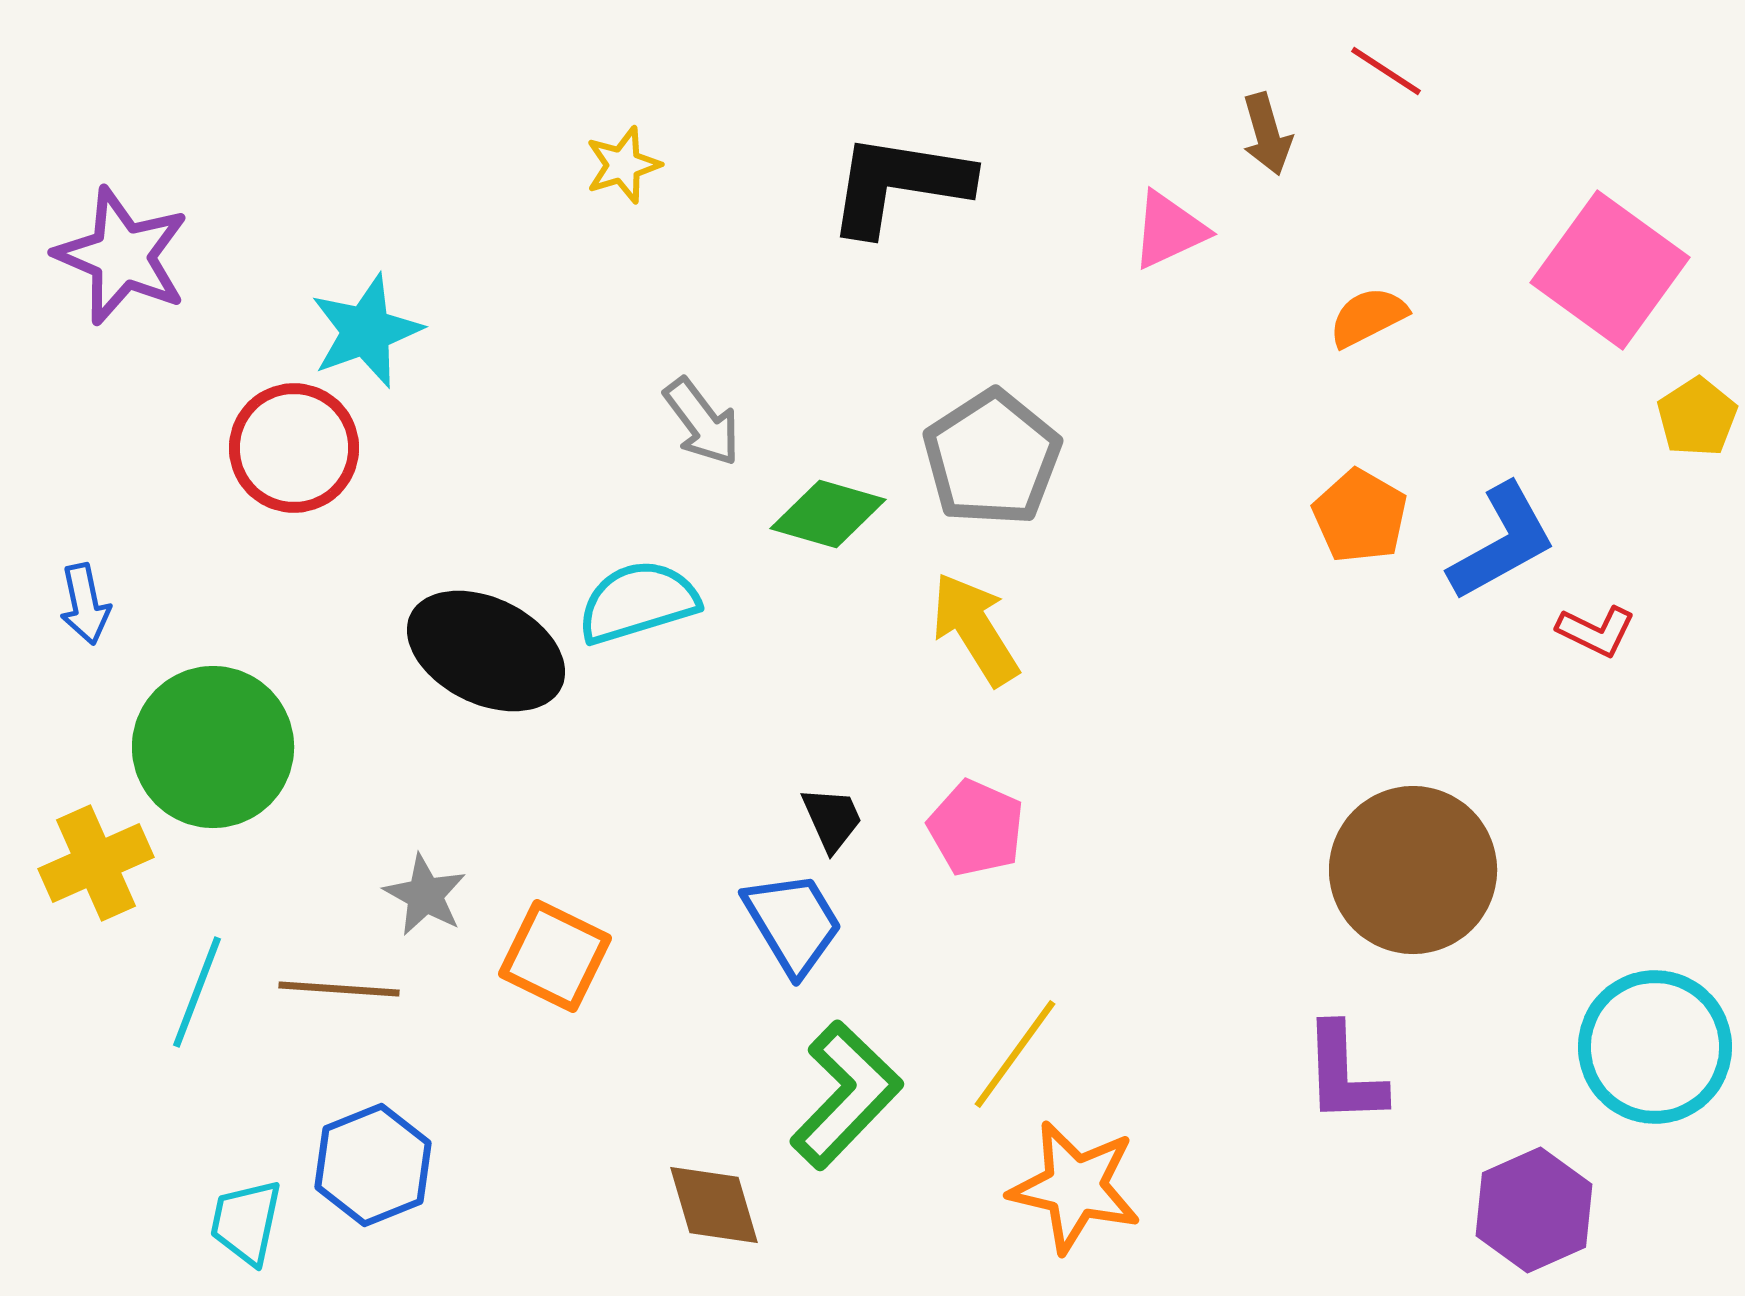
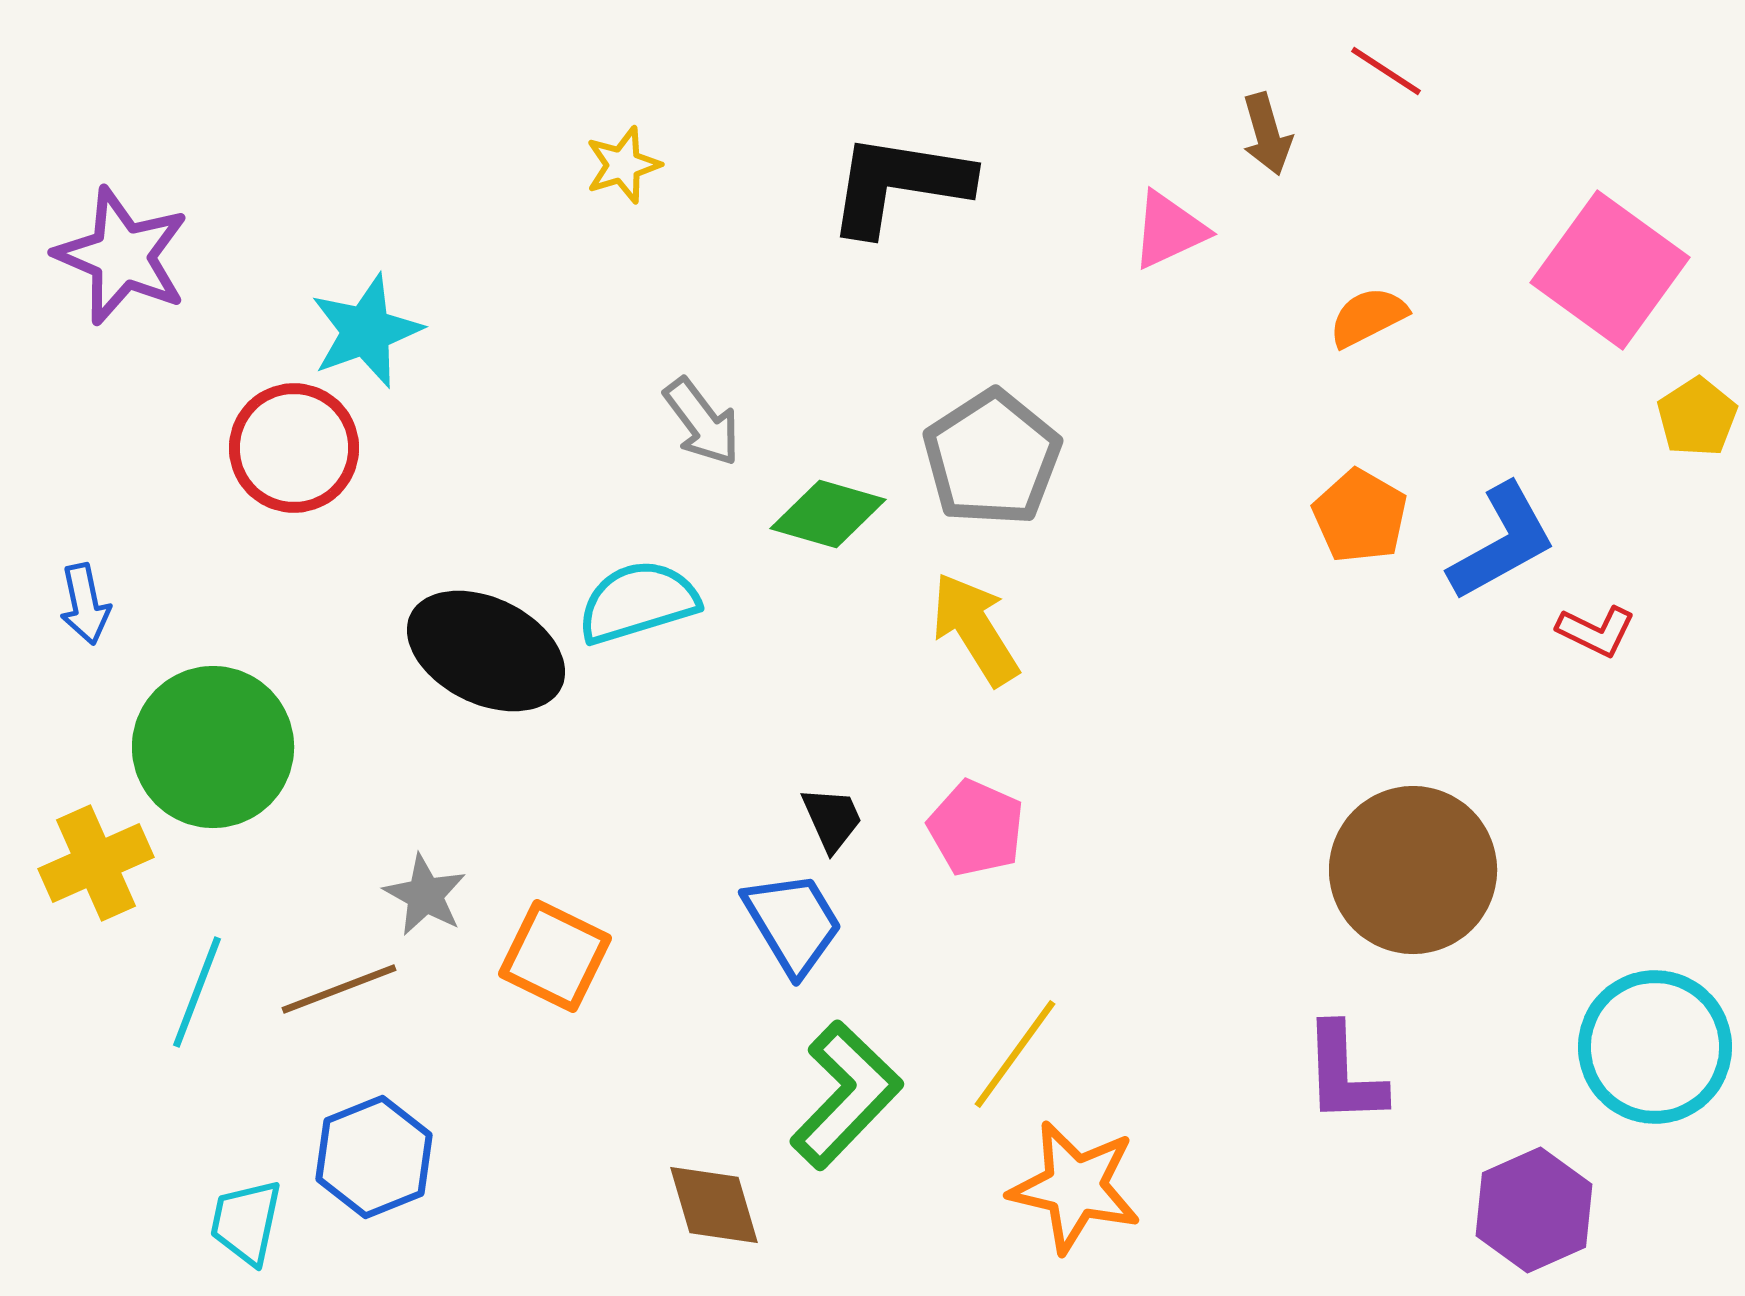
brown line: rotated 25 degrees counterclockwise
blue hexagon: moved 1 px right, 8 px up
